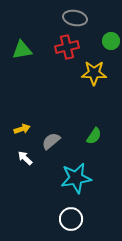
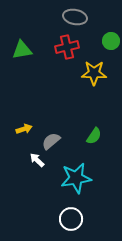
gray ellipse: moved 1 px up
yellow arrow: moved 2 px right
white arrow: moved 12 px right, 2 px down
